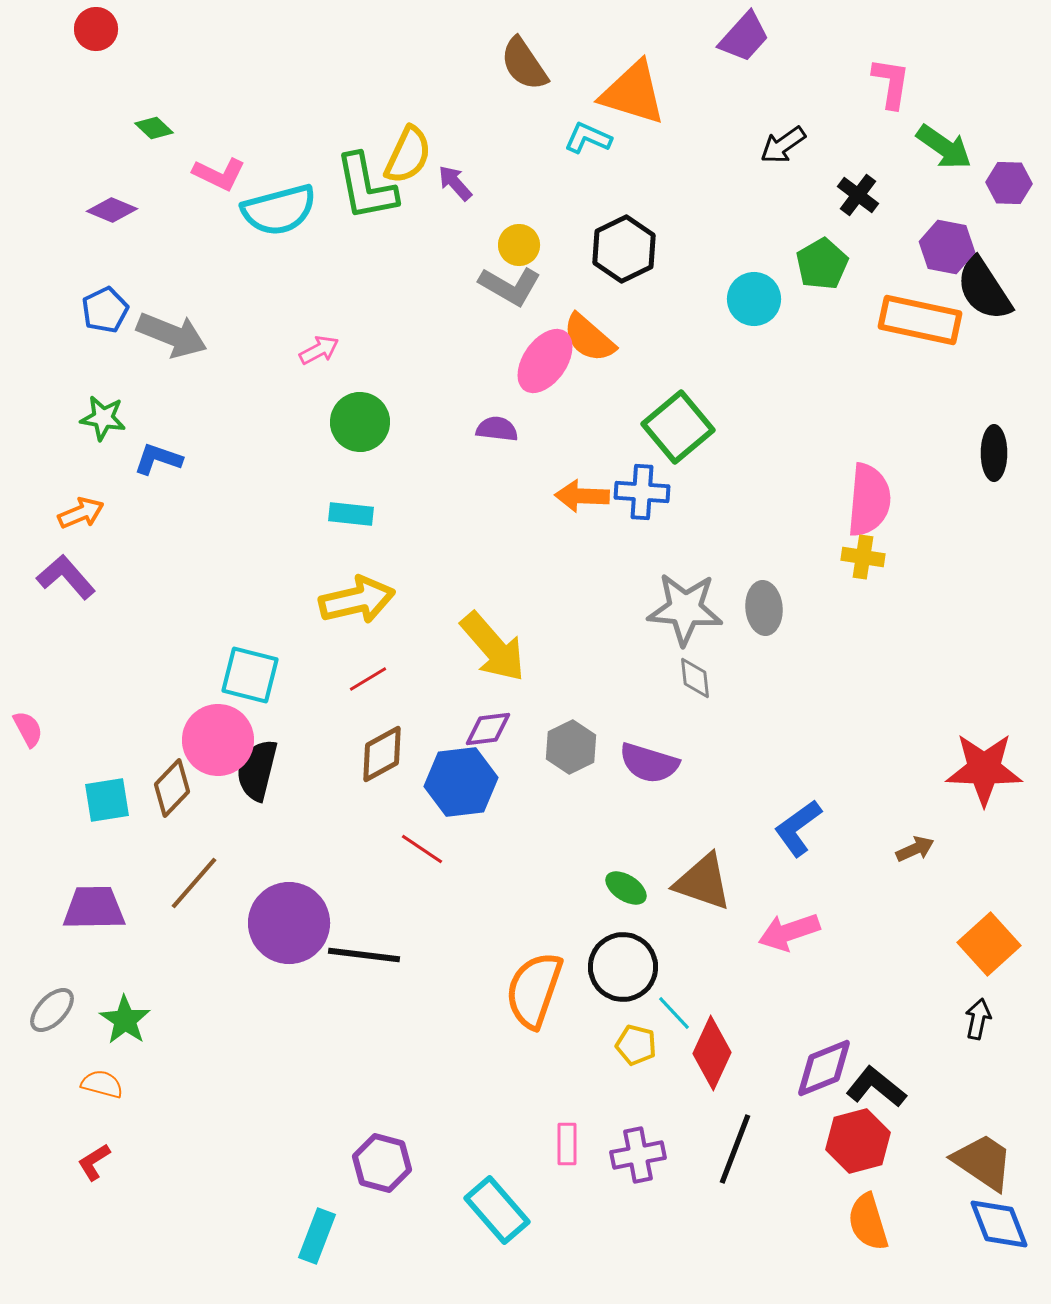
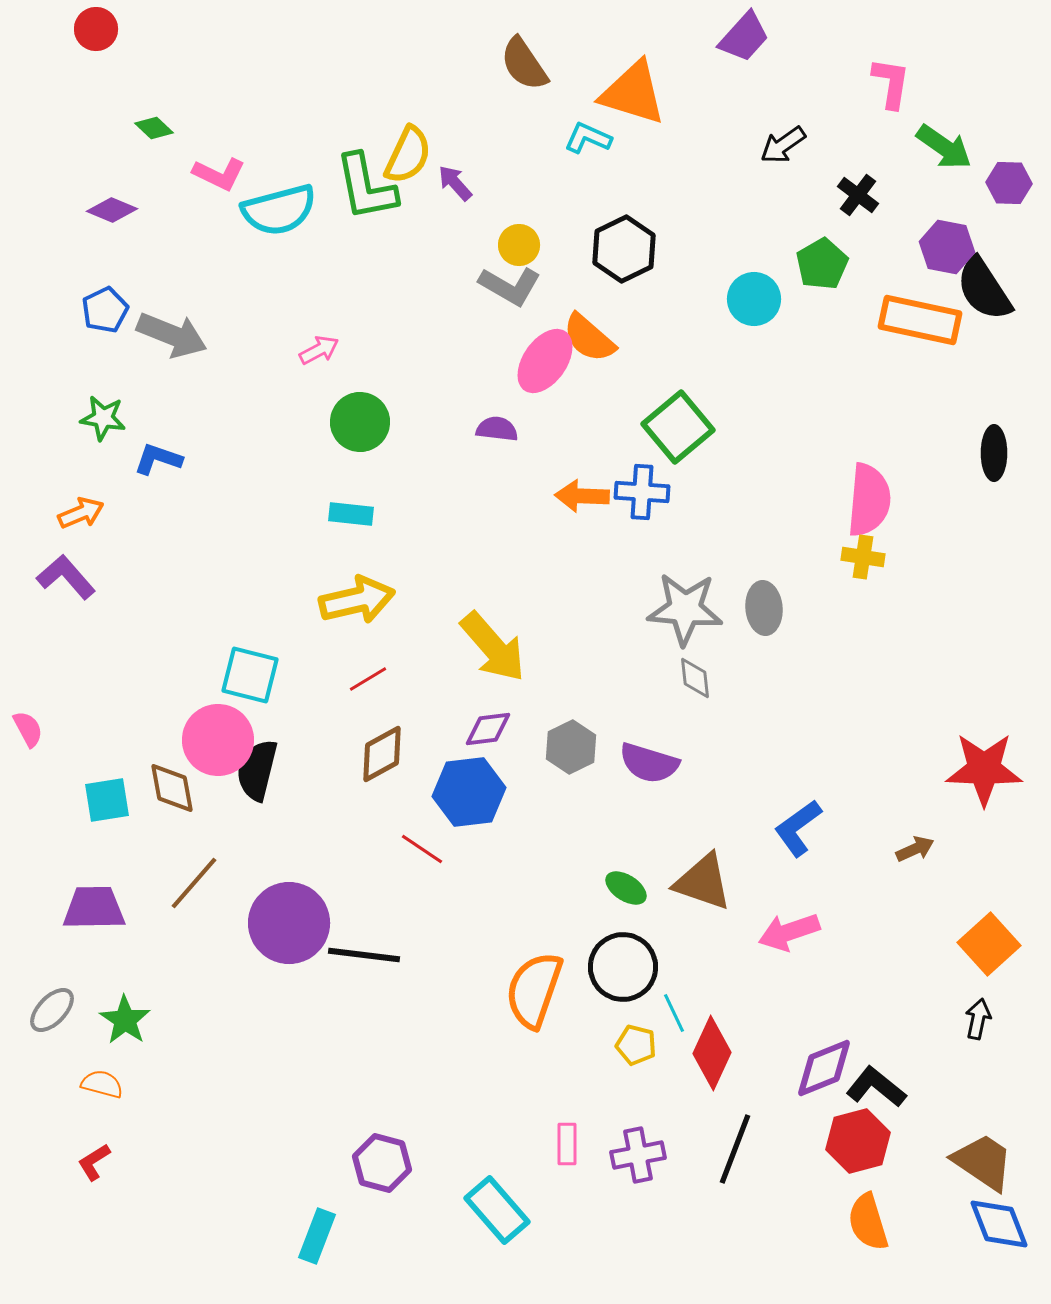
blue hexagon at (461, 782): moved 8 px right, 10 px down
brown diamond at (172, 788): rotated 54 degrees counterclockwise
cyan line at (674, 1013): rotated 18 degrees clockwise
